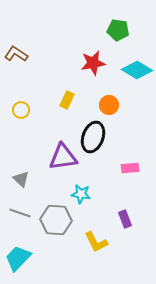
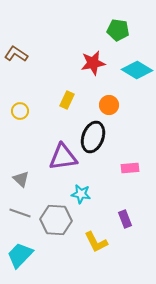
yellow circle: moved 1 px left, 1 px down
cyan trapezoid: moved 2 px right, 3 px up
